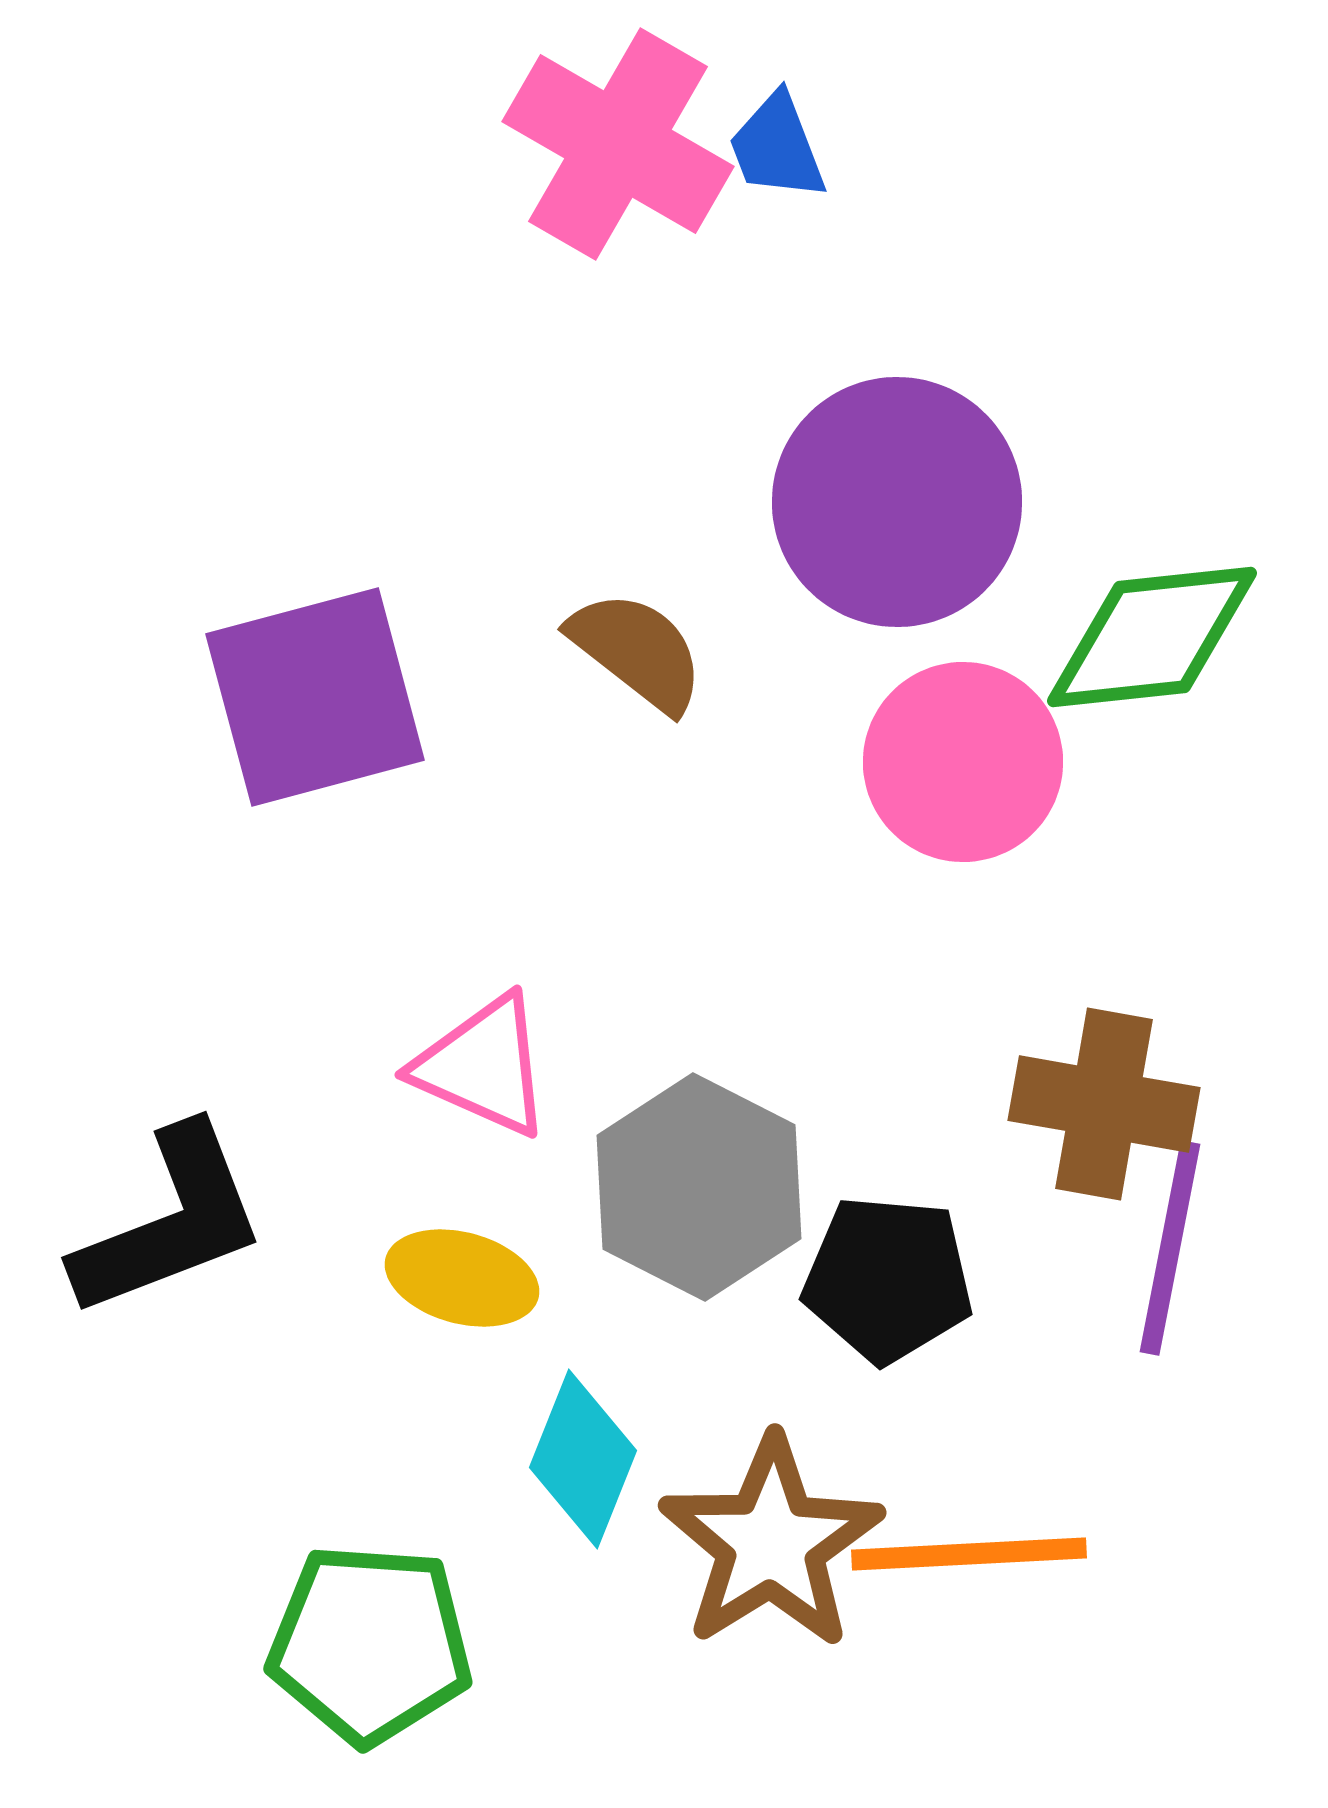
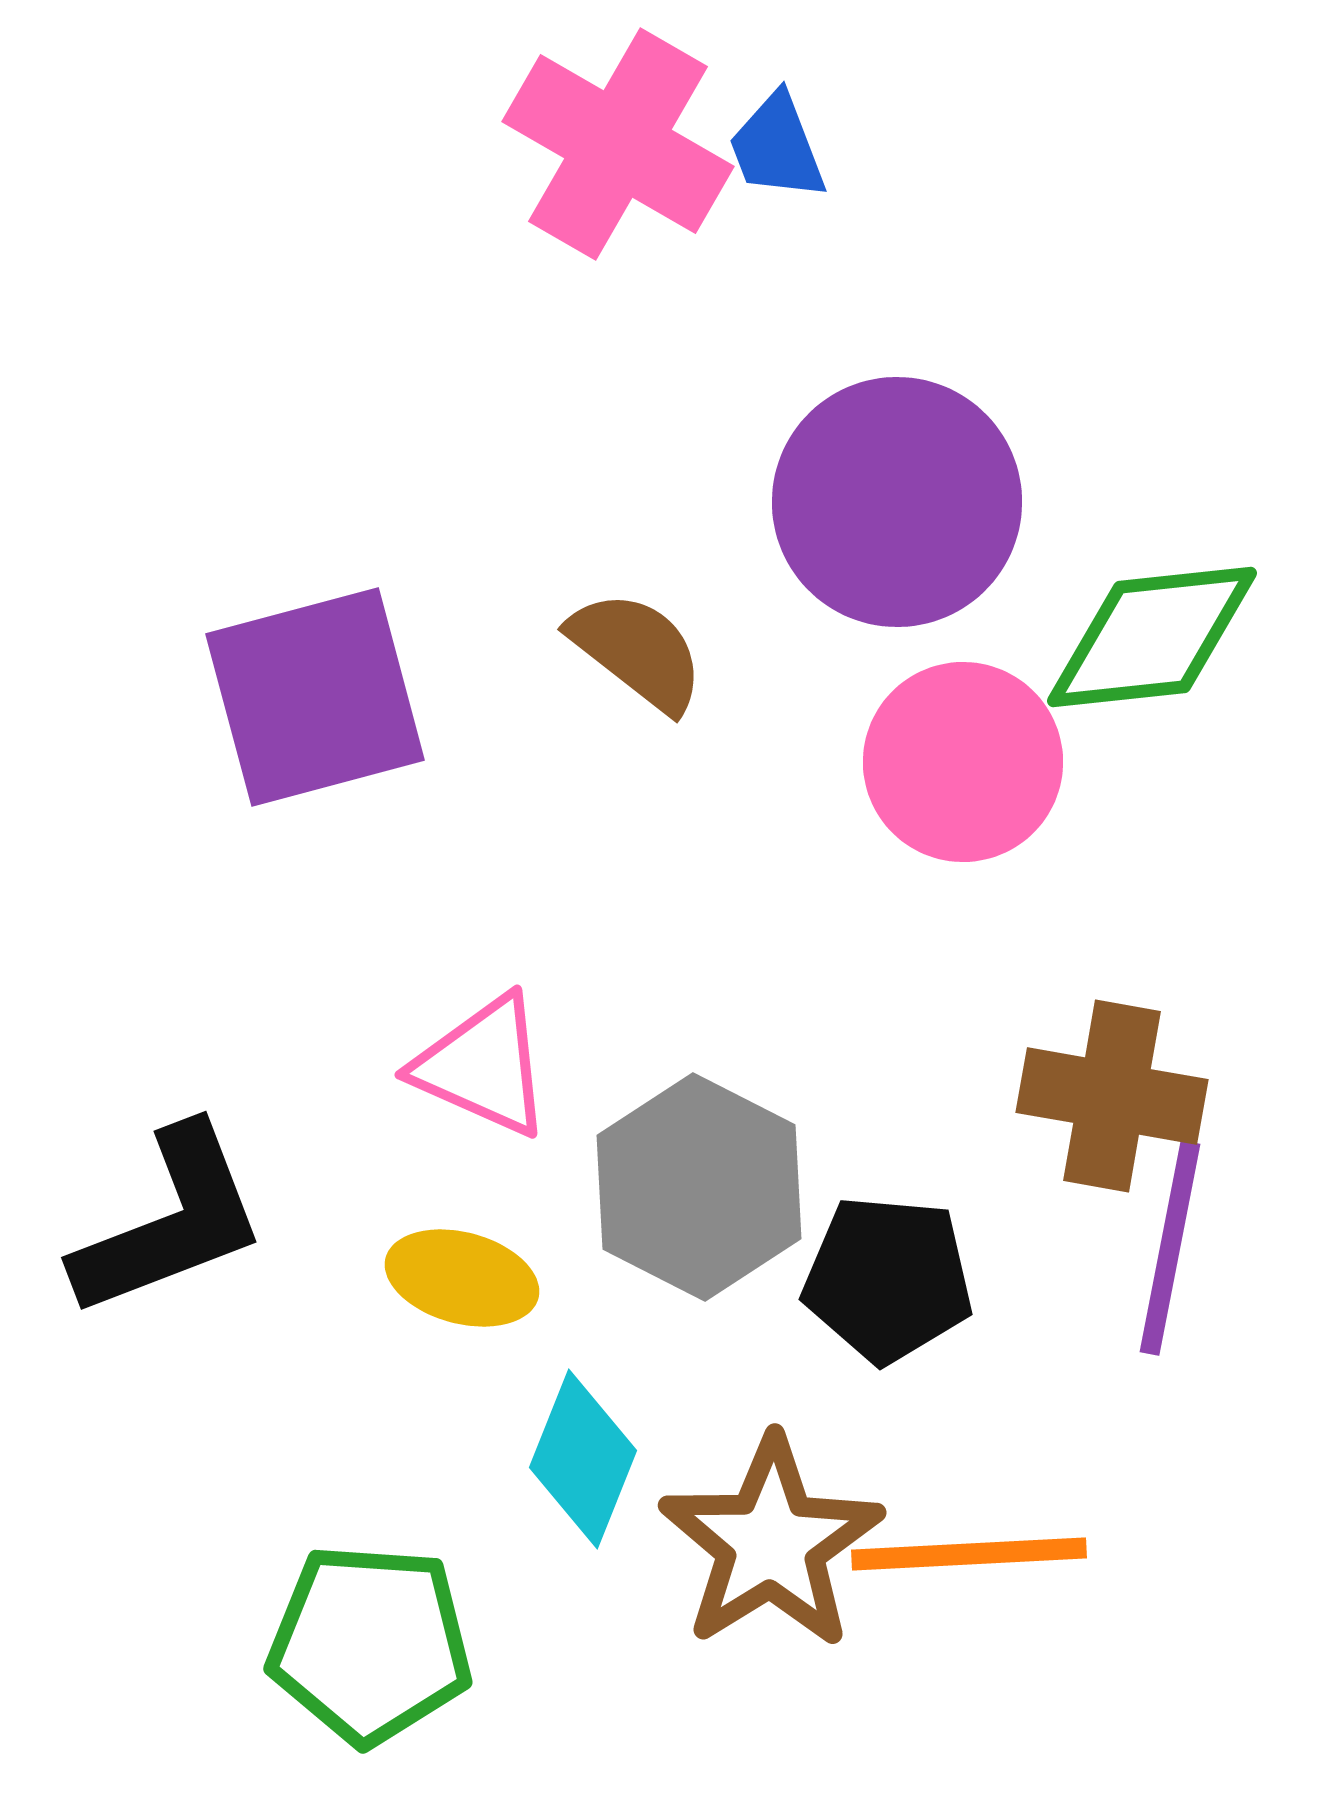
brown cross: moved 8 px right, 8 px up
